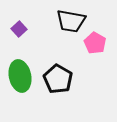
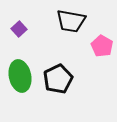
pink pentagon: moved 7 px right, 3 px down
black pentagon: rotated 16 degrees clockwise
